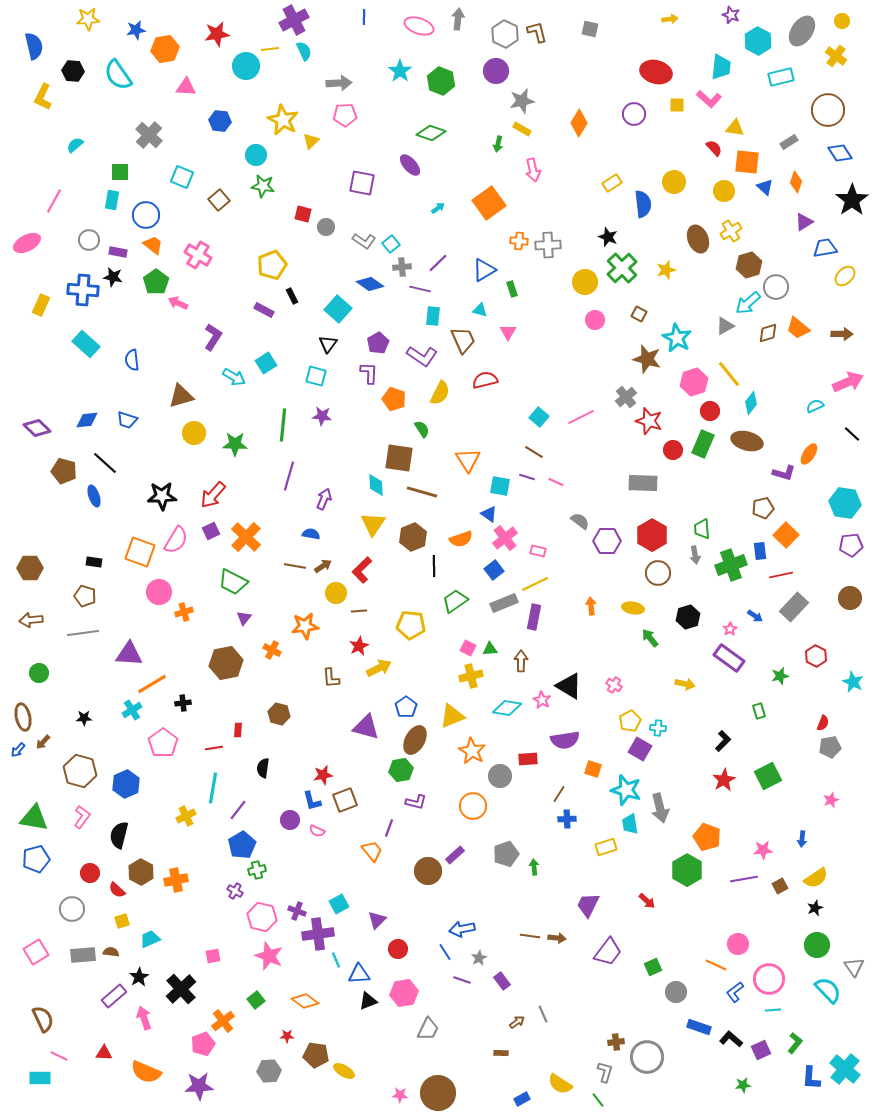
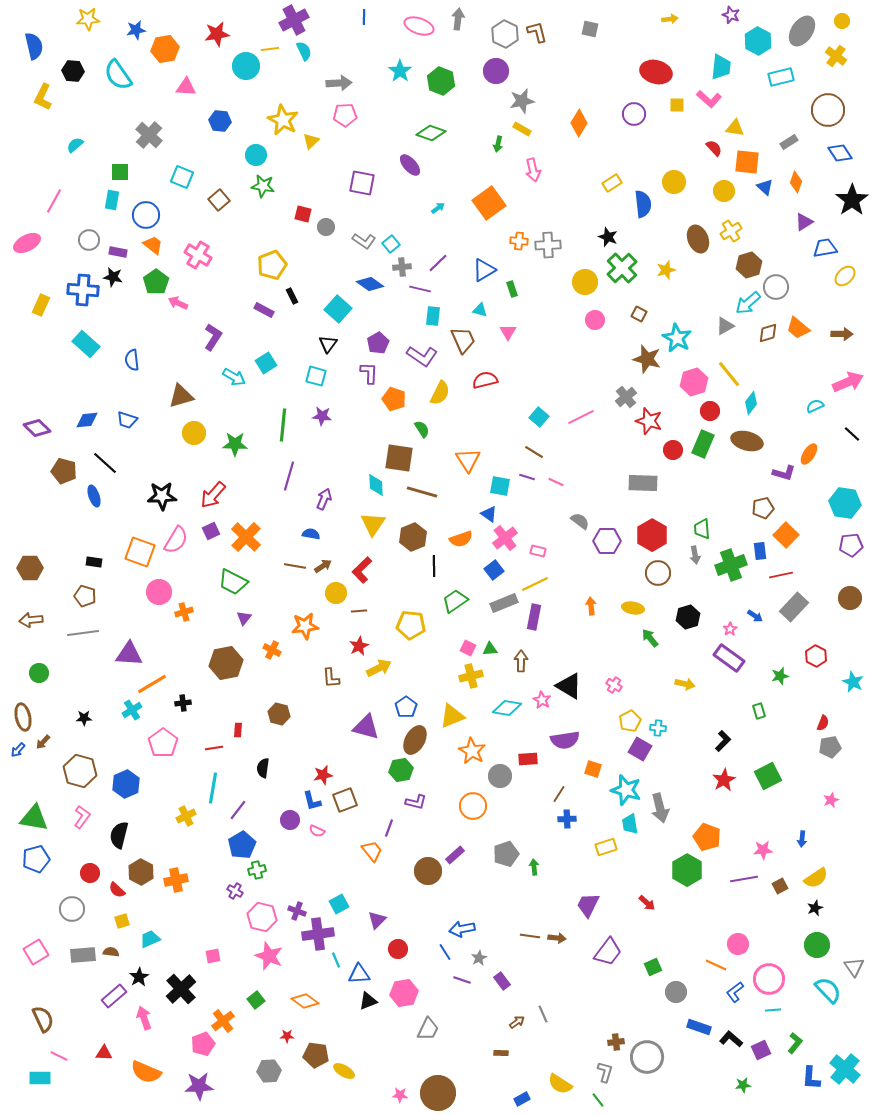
red arrow at (647, 901): moved 2 px down
